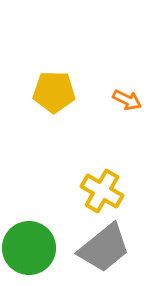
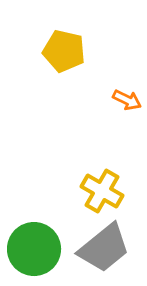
yellow pentagon: moved 10 px right, 41 px up; rotated 12 degrees clockwise
green circle: moved 5 px right, 1 px down
